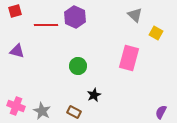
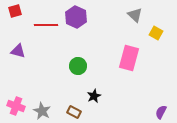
purple hexagon: moved 1 px right
purple triangle: moved 1 px right
black star: moved 1 px down
